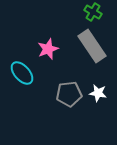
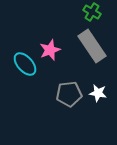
green cross: moved 1 px left
pink star: moved 2 px right, 1 px down
cyan ellipse: moved 3 px right, 9 px up
